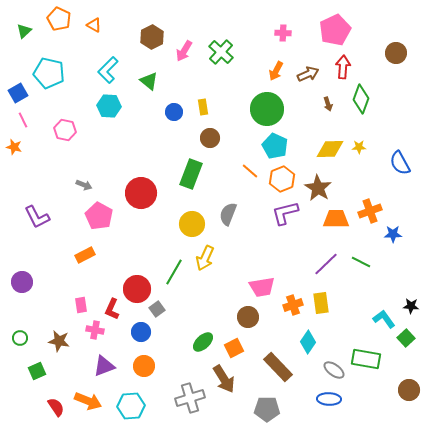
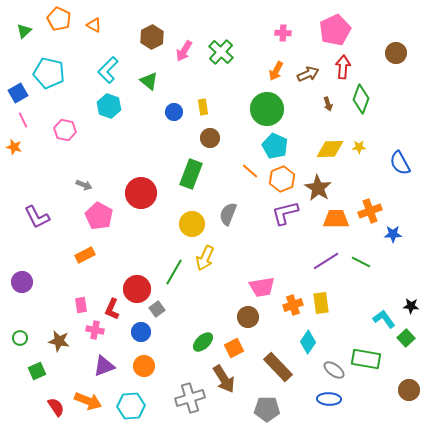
cyan hexagon at (109, 106): rotated 15 degrees clockwise
purple line at (326, 264): moved 3 px up; rotated 12 degrees clockwise
